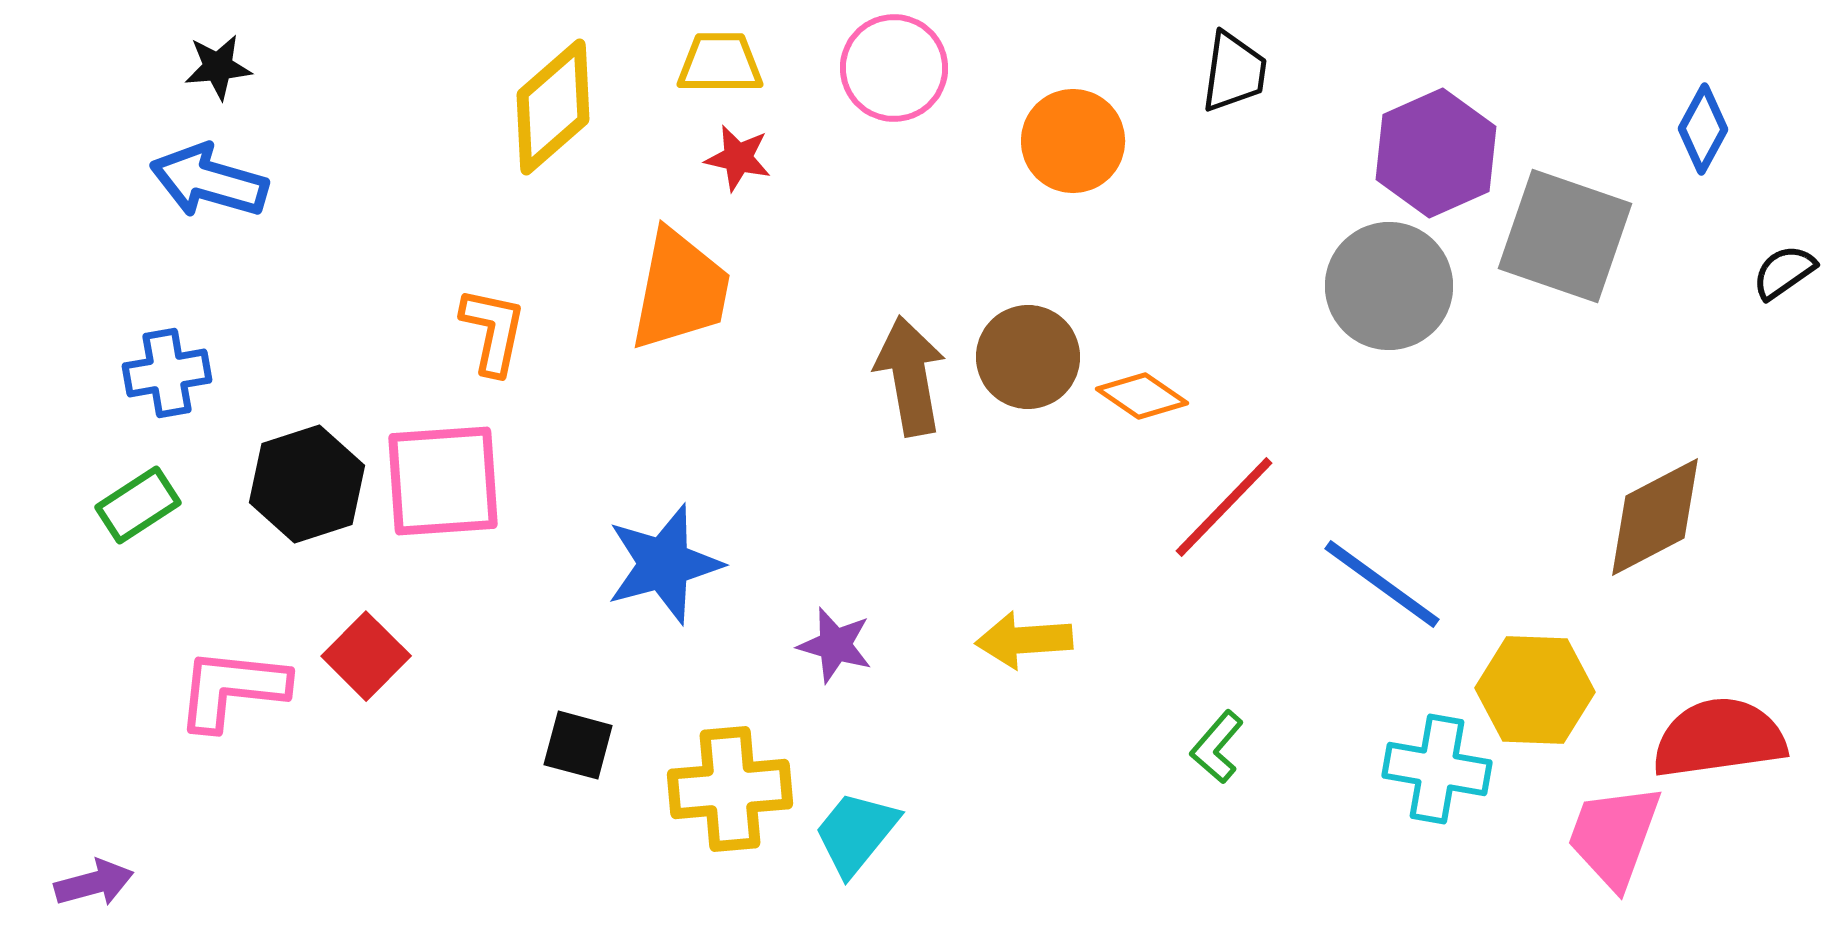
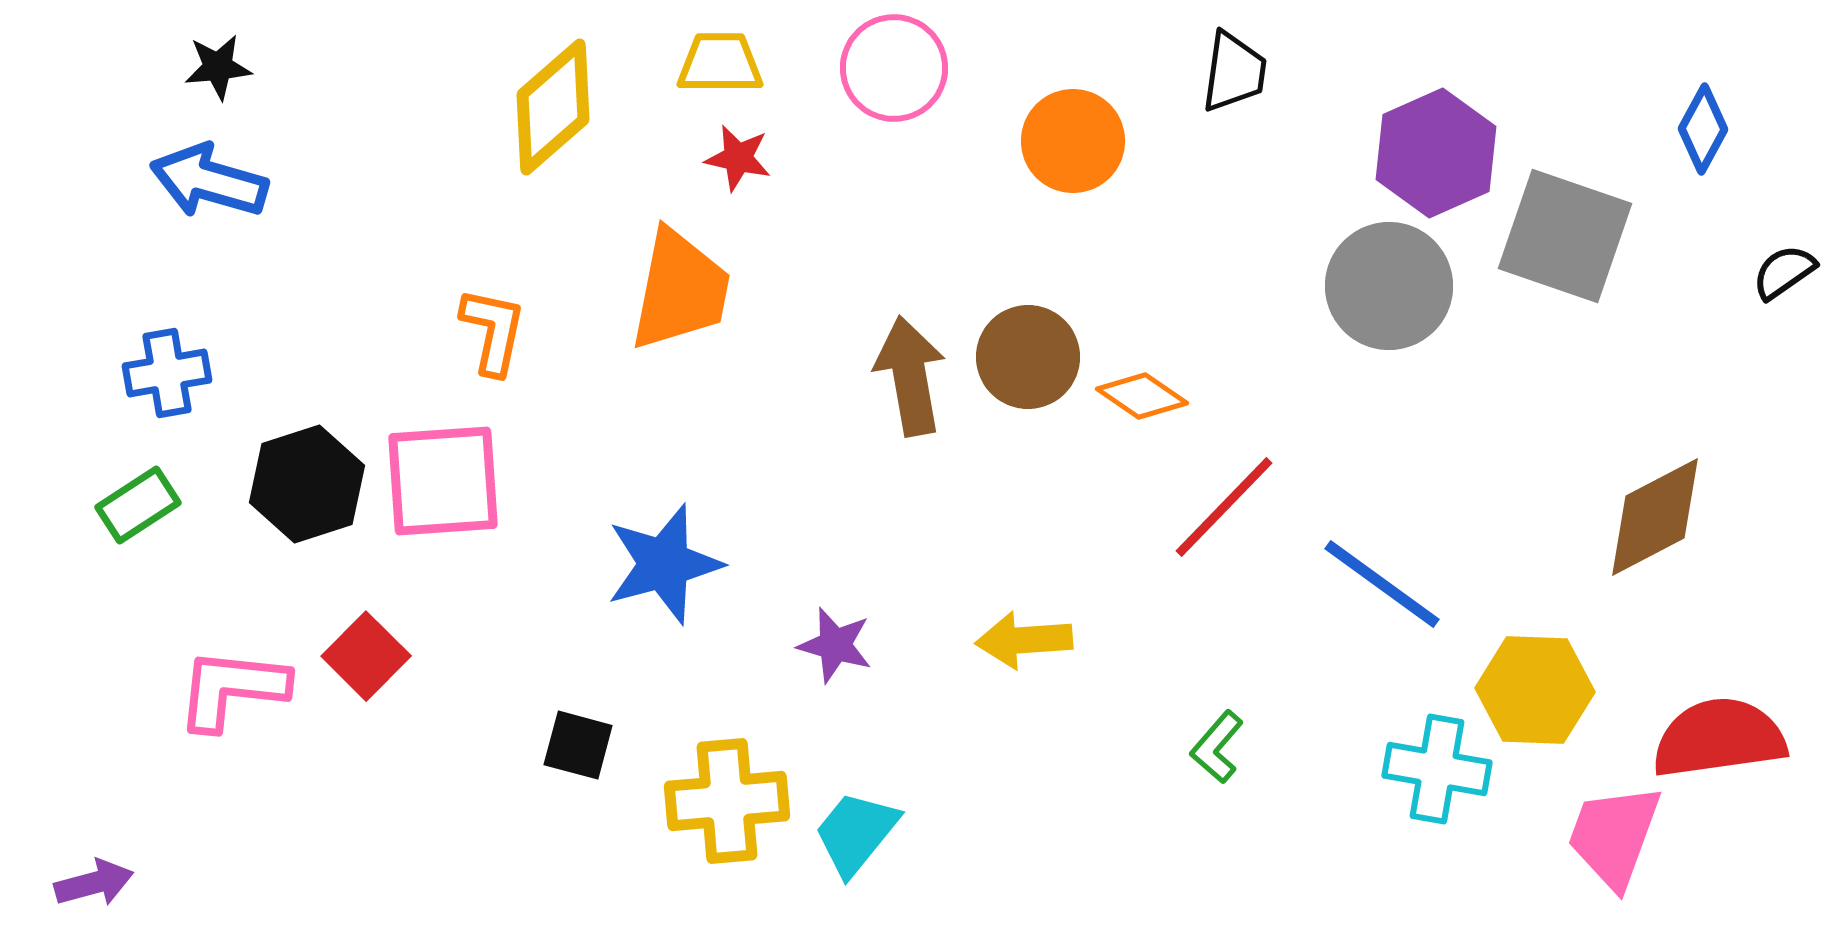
yellow cross: moved 3 px left, 12 px down
